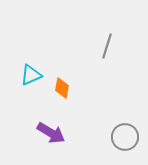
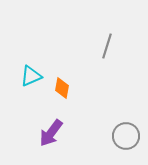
cyan triangle: moved 1 px down
purple arrow: rotated 96 degrees clockwise
gray circle: moved 1 px right, 1 px up
